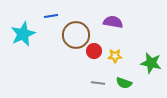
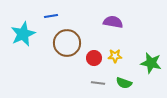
brown circle: moved 9 px left, 8 px down
red circle: moved 7 px down
